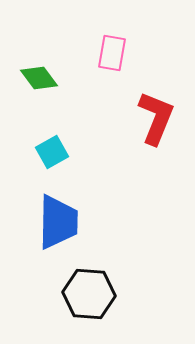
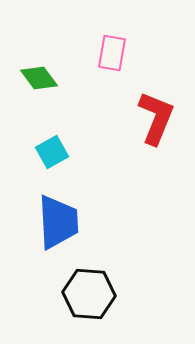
blue trapezoid: rotated 4 degrees counterclockwise
